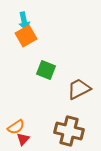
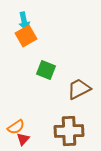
brown cross: rotated 16 degrees counterclockwise
